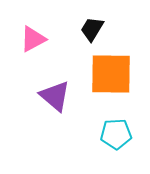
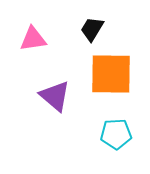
pink triangle: rotated 20 degrees clockwise
